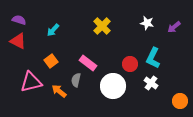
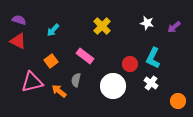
pink rectangle: moved 3 px left, 7 px up
pink triangle: moved 1 px right
orange circle: moved 2 px left
